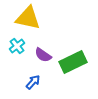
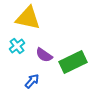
purple semicircle: moved 1 px right
blue arrow: moved 1 px left, 1 px up
